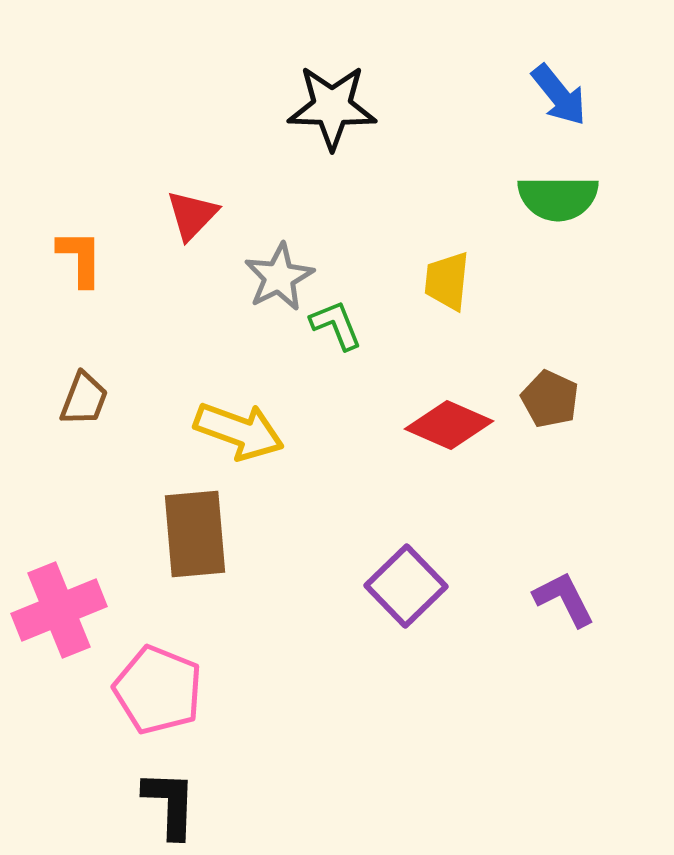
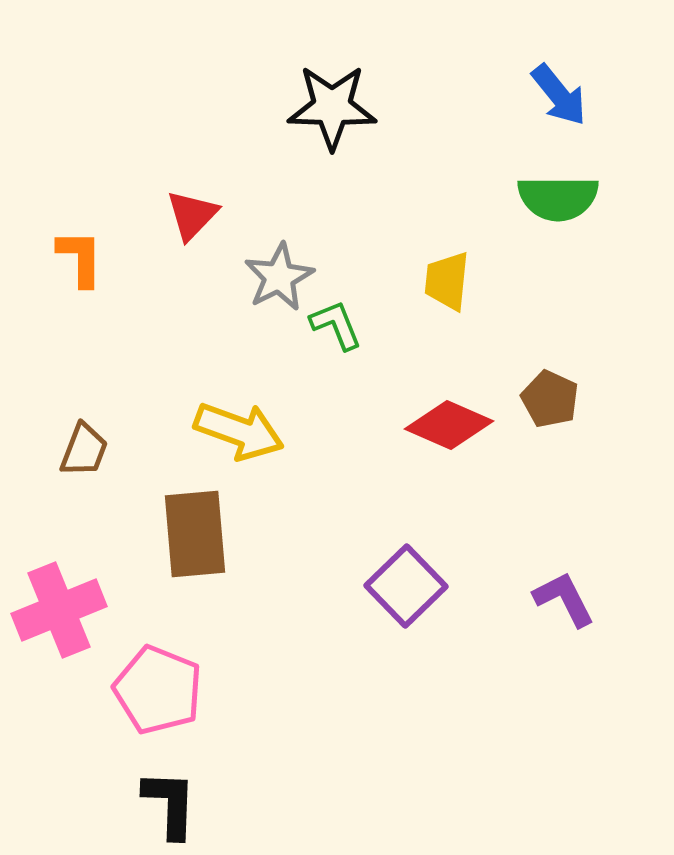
brown trapezoid: moved 51 px down
